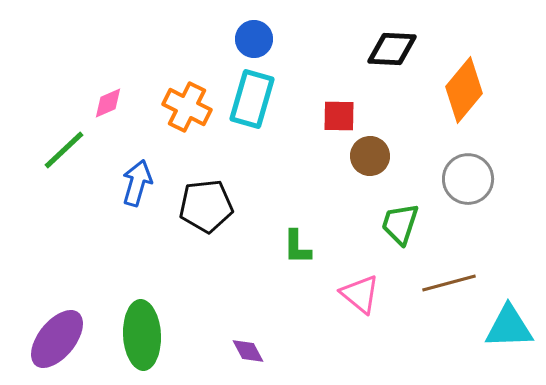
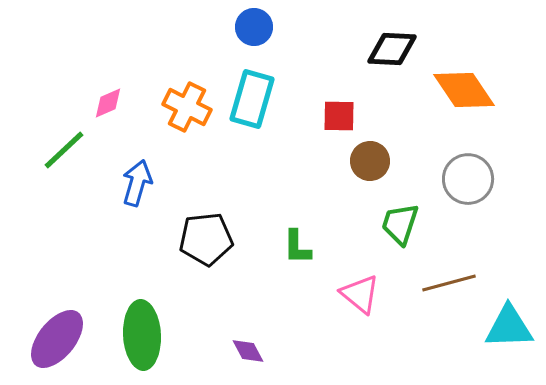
blue circle: moved 12 px up
orange diamond: rotated 74 degrees counterclockwise
brown circle: moved 5 px down
black pentagon: moved 33 px down
